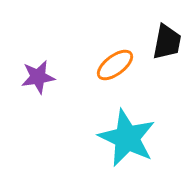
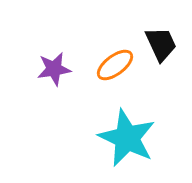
black trapezoid: moved 6 px left, 2 px down; rotated 36 degrees counterclockwise
purple star: moved 16 px right, 8 px up
